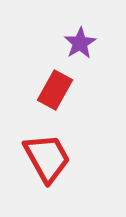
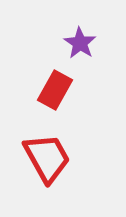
purple star: rotated 8 degrees counterclockwise
